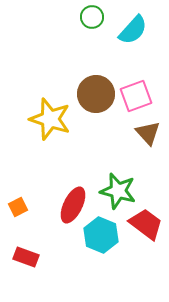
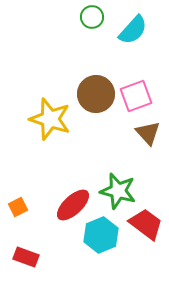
red ellipse: rotated 21 degrees clockwise
cyan hexagon: rotated 16 degrees clockwise
